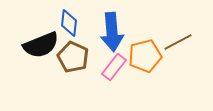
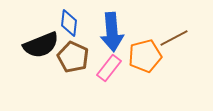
brown line: moved 4 px left, 4 px up
pink rectangle: moved 5 px left, 1 px down
